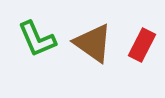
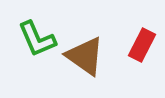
brown triangle: moved 8 px left, 13 px down
